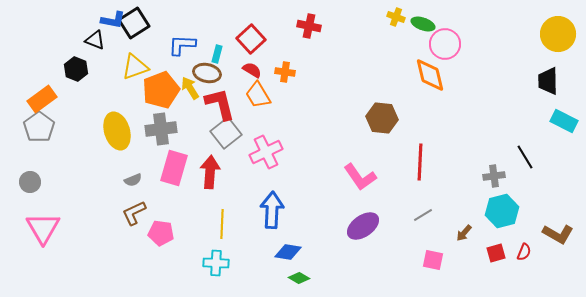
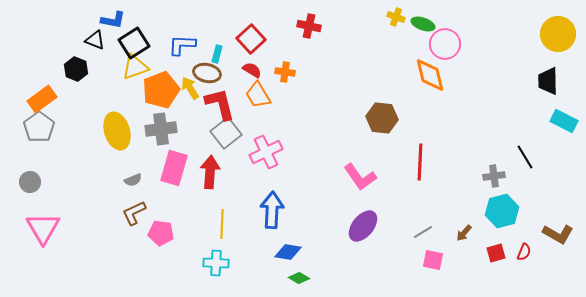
black square at (134, 23): moved 20 px down
gray line at (423, 215): moved 17 px down
purple ellipse at (363, 226): rotated 16 degrees counterclockwise
